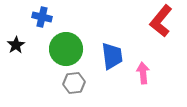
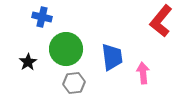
black star: moved 12 px right, 17 px down
blue trapezoid: moved 1 px down
